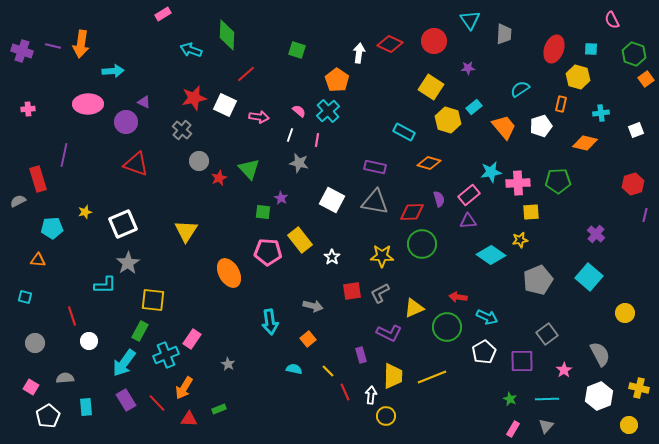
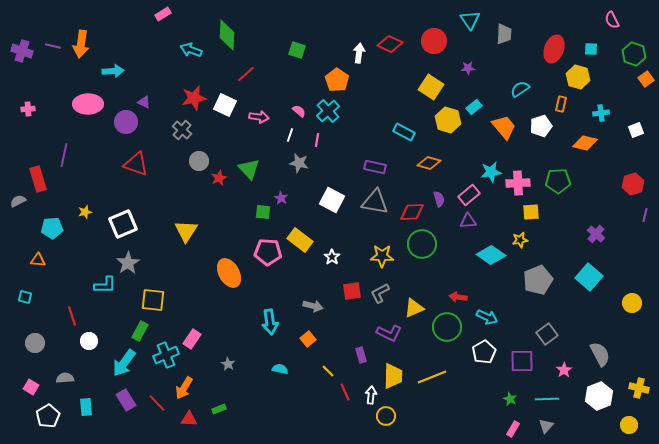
yellow rectangle at (300, 240): rotated 15 degrees counterclockwise
yellow circle at (625, 313): moved 7 px right, 10 px up
cyan semicircle at (294, 369): moved 14 px left
